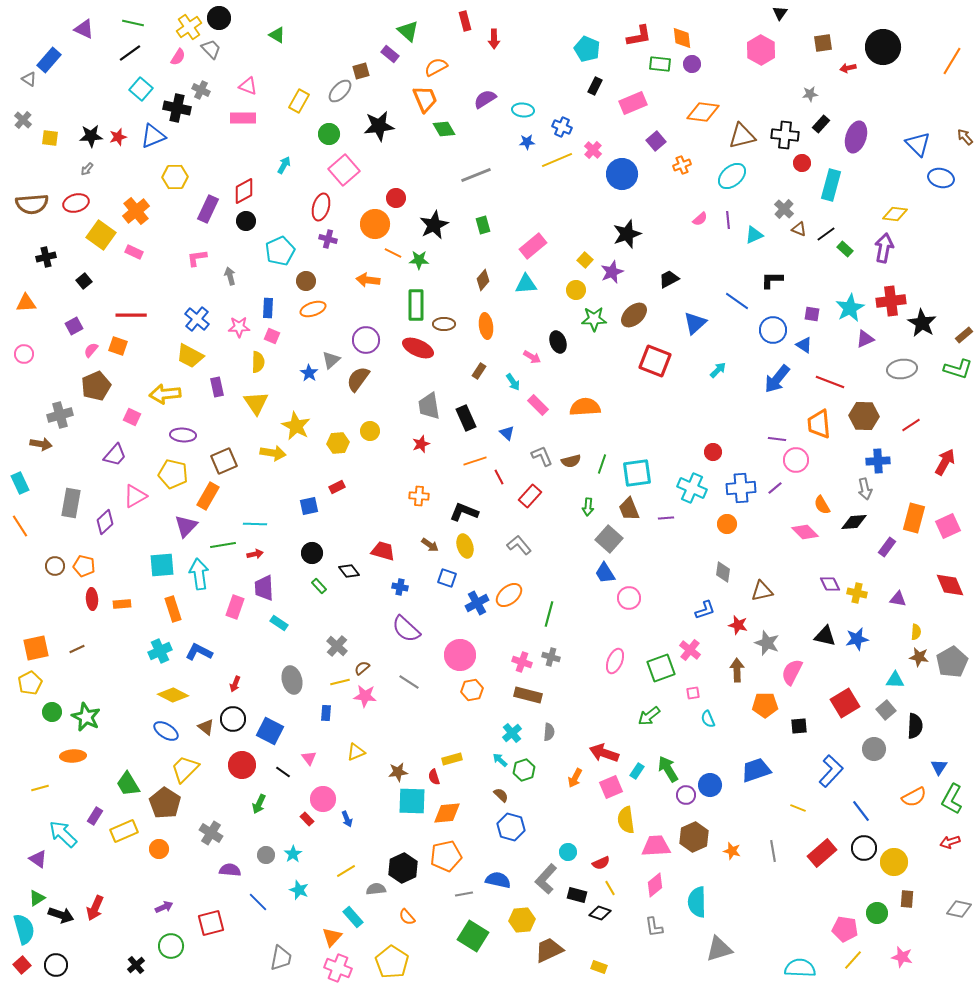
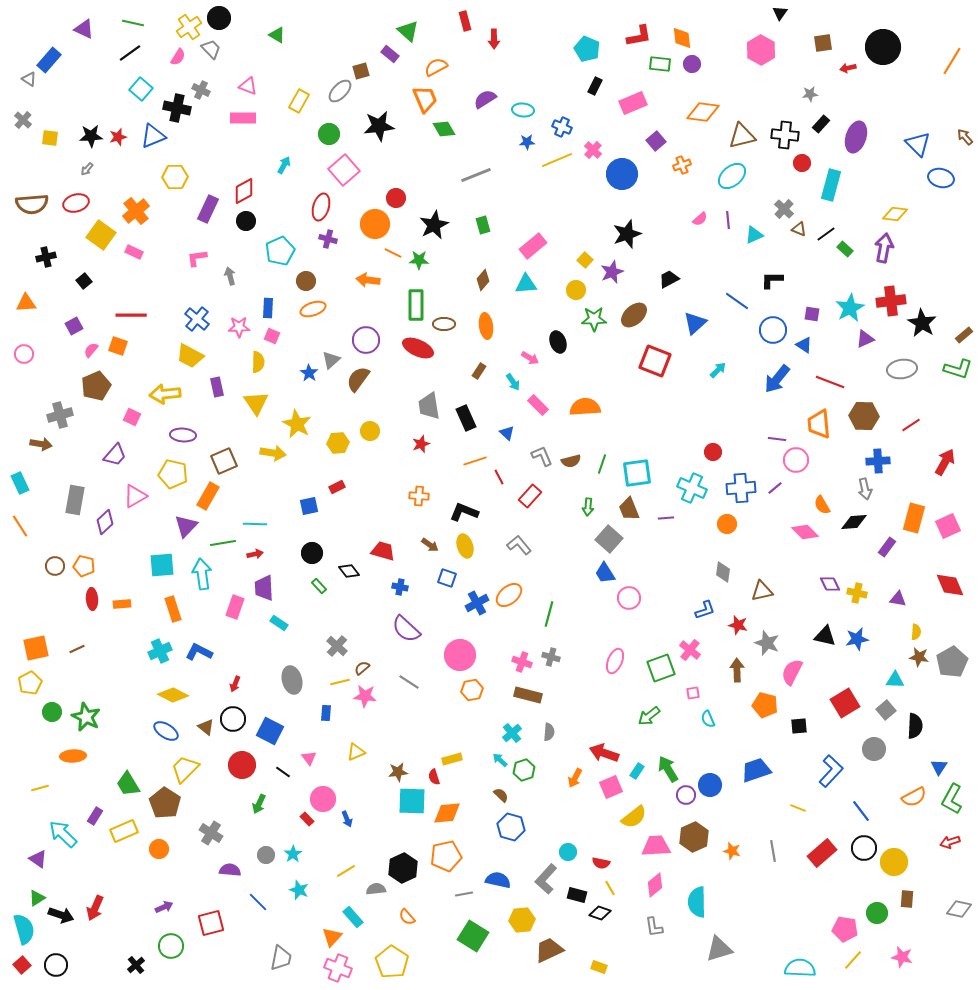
pink arrow at (532, 357): moved 2 px left, 1 px down
yellow star at (296, 426): moved 1 px right, 2 px up
gray rectangle at (71, 503): moved 4 px right, 3 px up
green line at (223, 545): moved 2 px up
cyan arrow at (199, 574): moved 3 px right
orange pentagon at (765, 705): rotated 15 degrees clockwise
yellow semicircle at (626, 820): moved 8 px right, 3 px up; rotated 120 degrees counterclockwise
red semicircle at (601, 863): rotated 36 degrees clockwise
